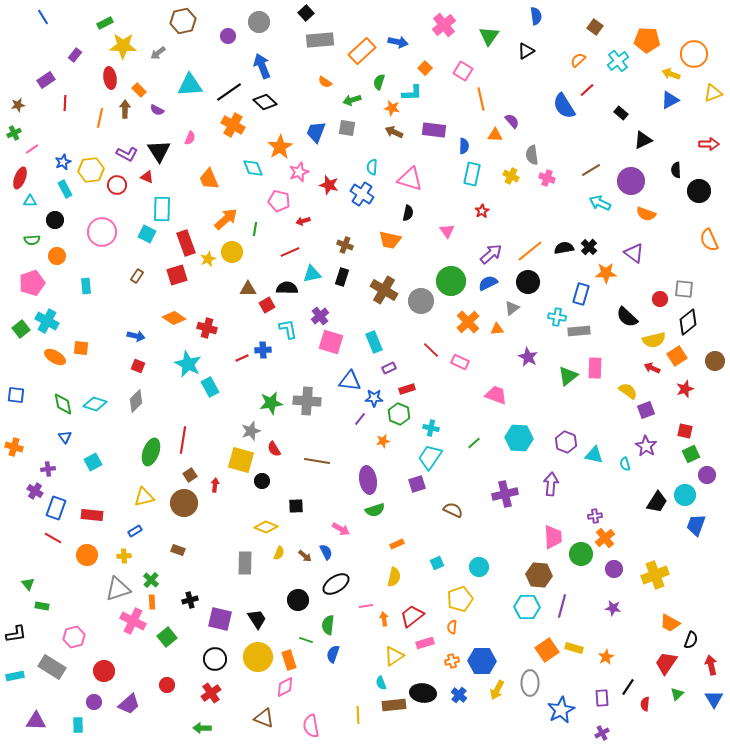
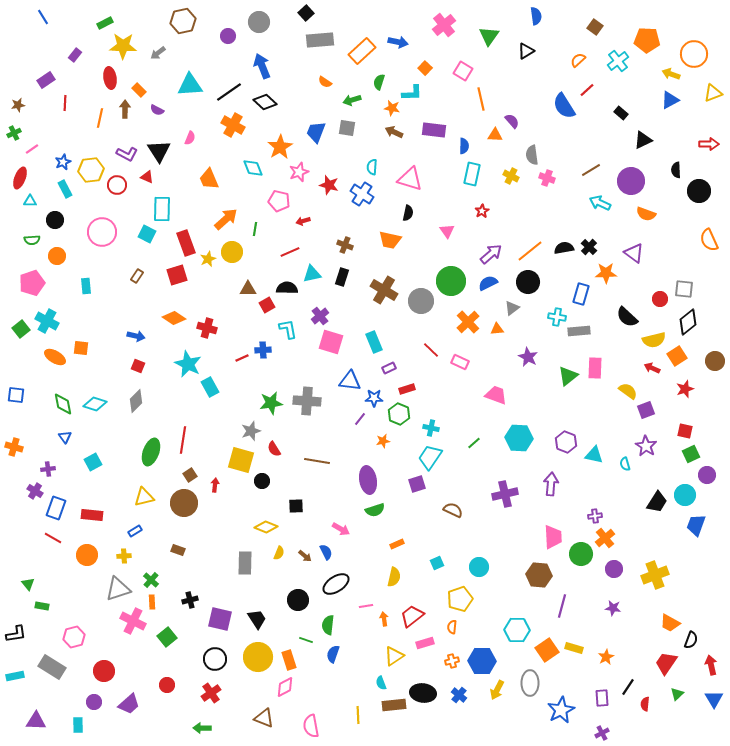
cyan hexagon at (527, 607): moved 10 px left, 23 px down
